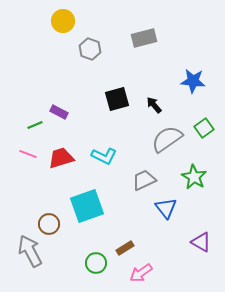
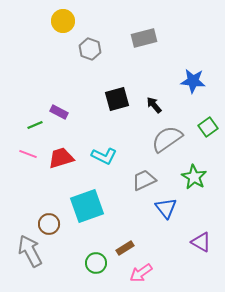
green square: moved 4 px right, 1 px up
